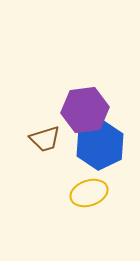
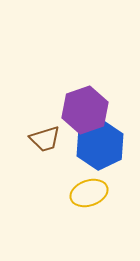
purple hexagon: rotated 12 degrees counterclockwise
